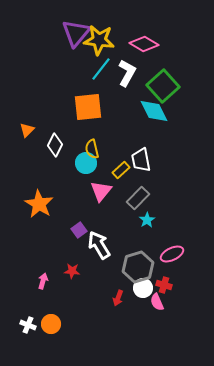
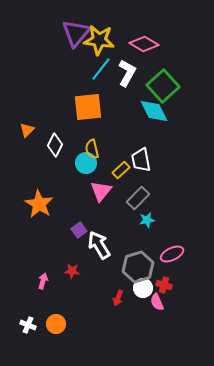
cyan star: rotated 21 degrees clockwise
orange circle: moved 5 px right
